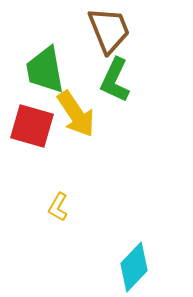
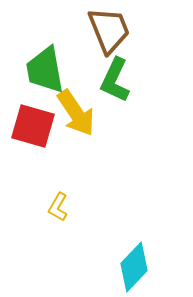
yellow arrow: moved 1 px up
red square: moved 1 px right
